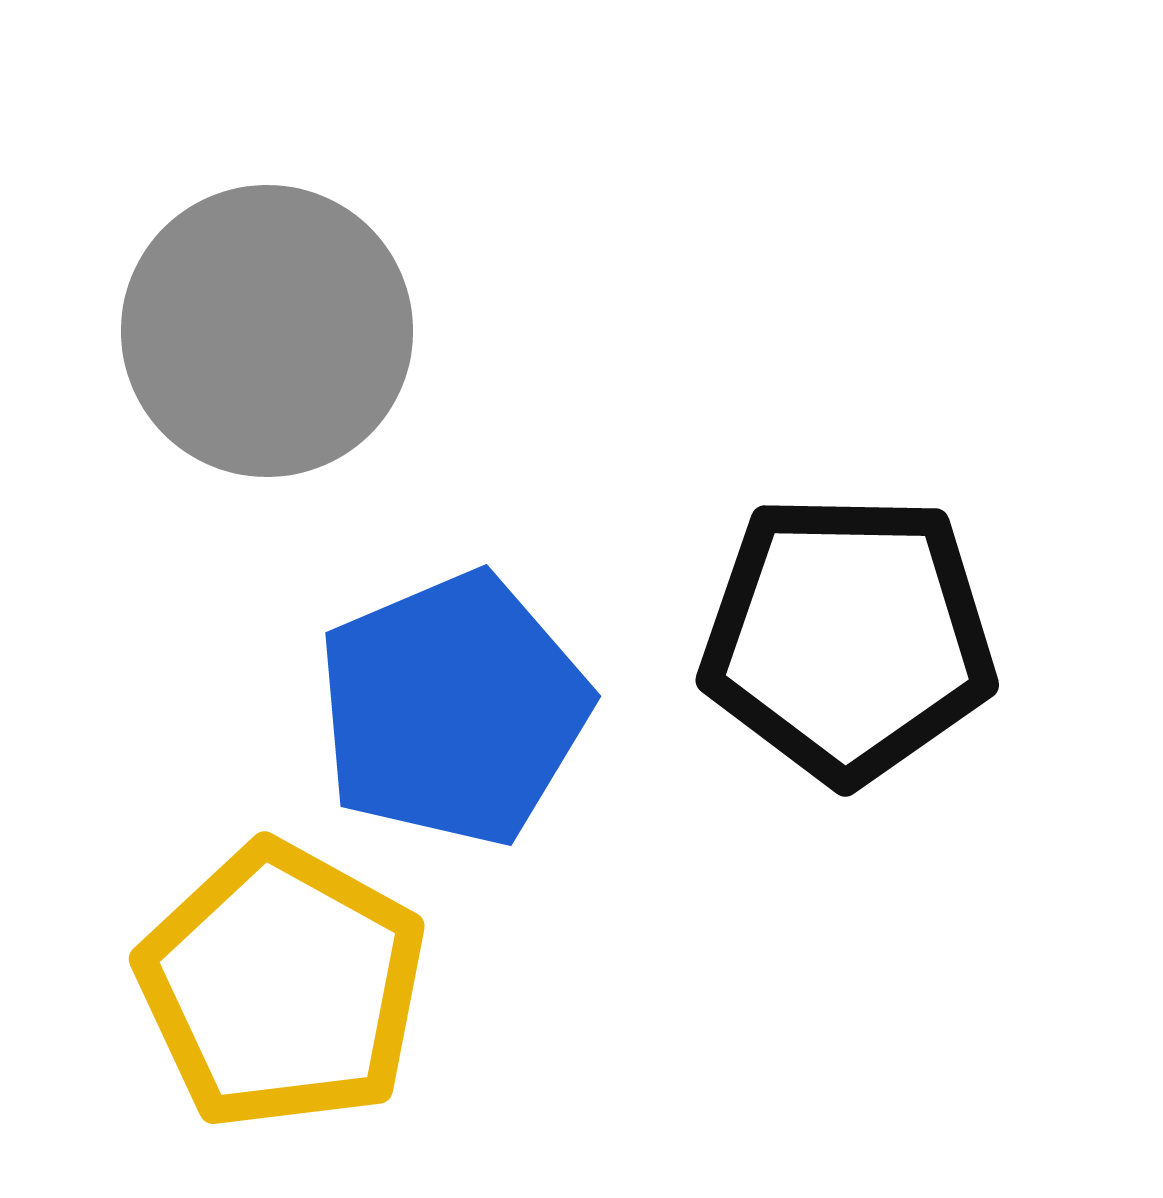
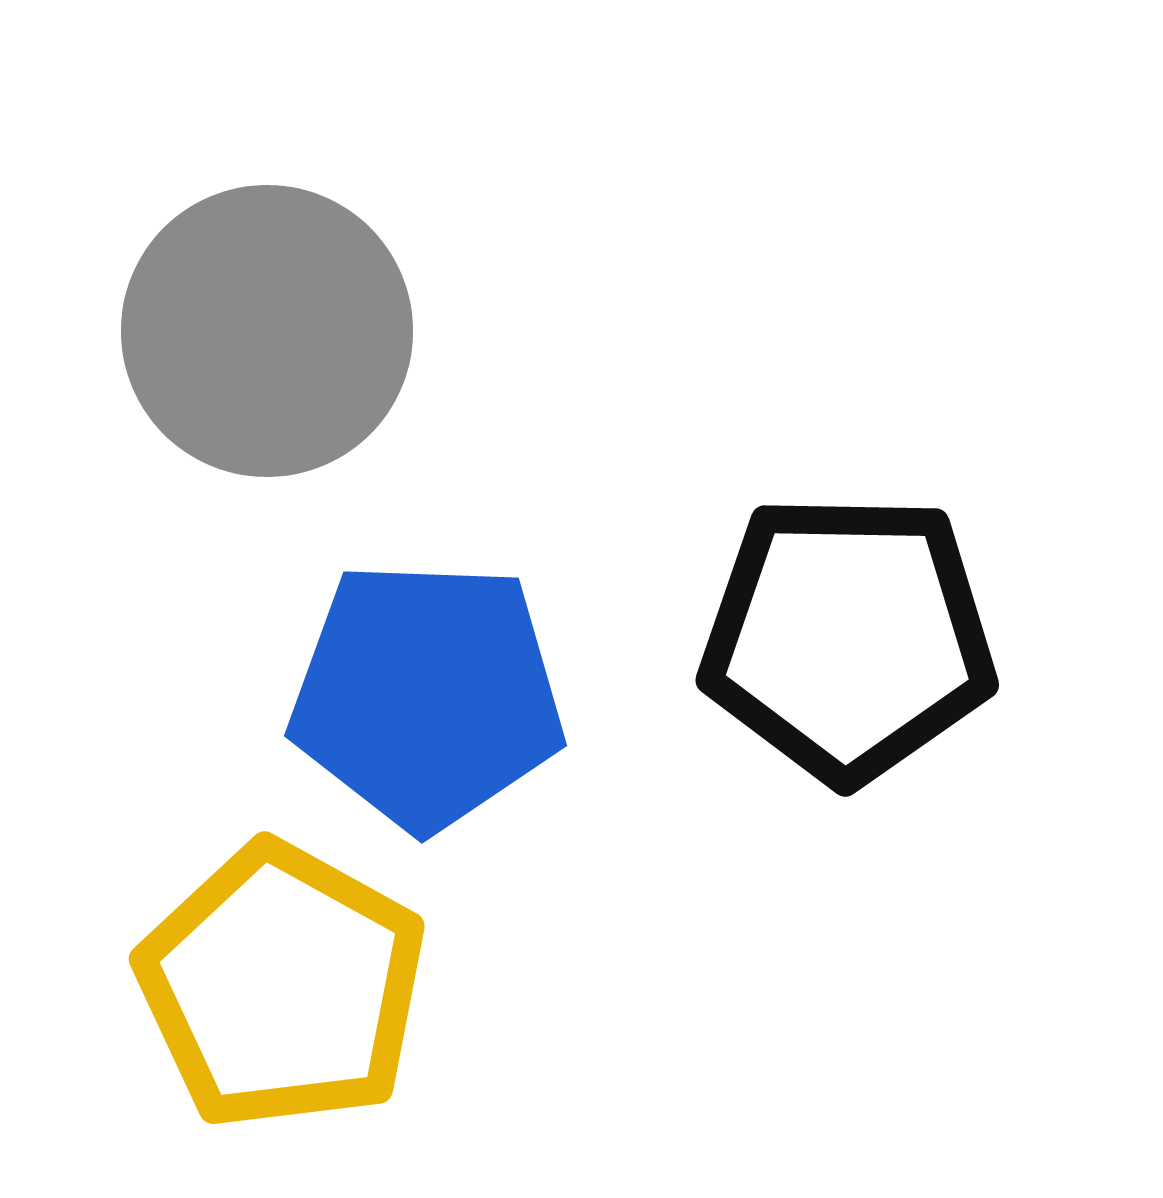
blue pentagon: moved 26 px left, 14 px up; rotated 25 degrees clockwise
